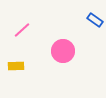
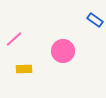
pink line: moved 8 px left, 9 px down
yellow rectangle: moved 8 px right, 3 px down
